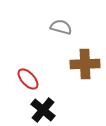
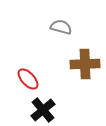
black cross: rotated 10 degrees clockwise
